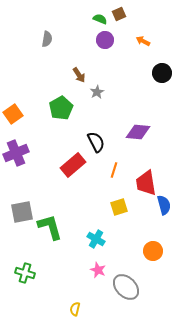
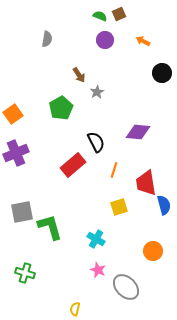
green semicircle: moved 3 px up
